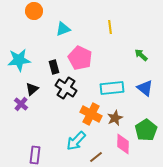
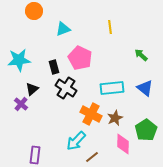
brown line: moved 4 px left
